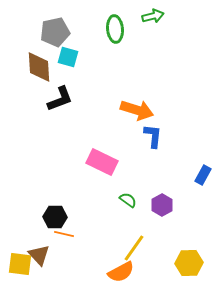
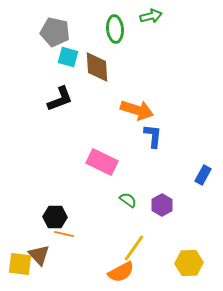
green arrow: moved 2 px left
gray pentagon: rotated 24 degrees clockwise
brown diamond: moved 58 px right
